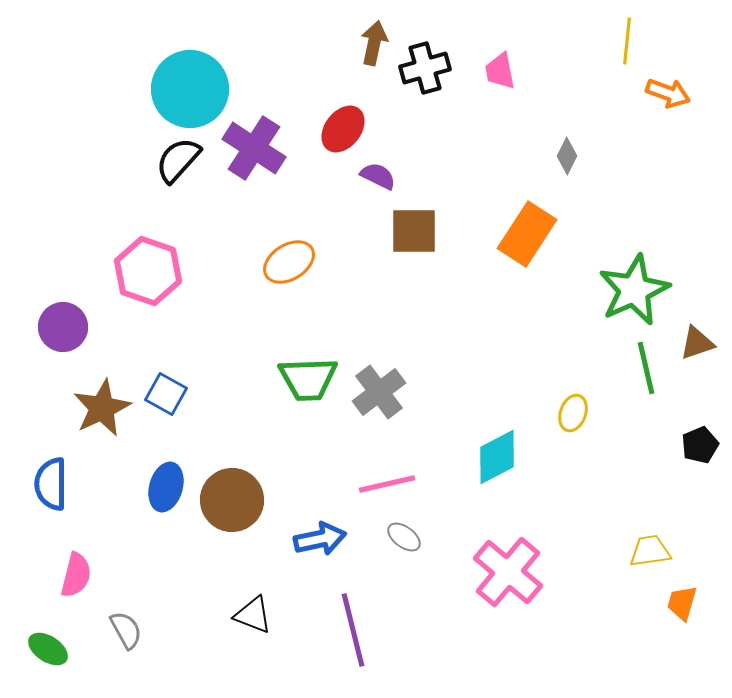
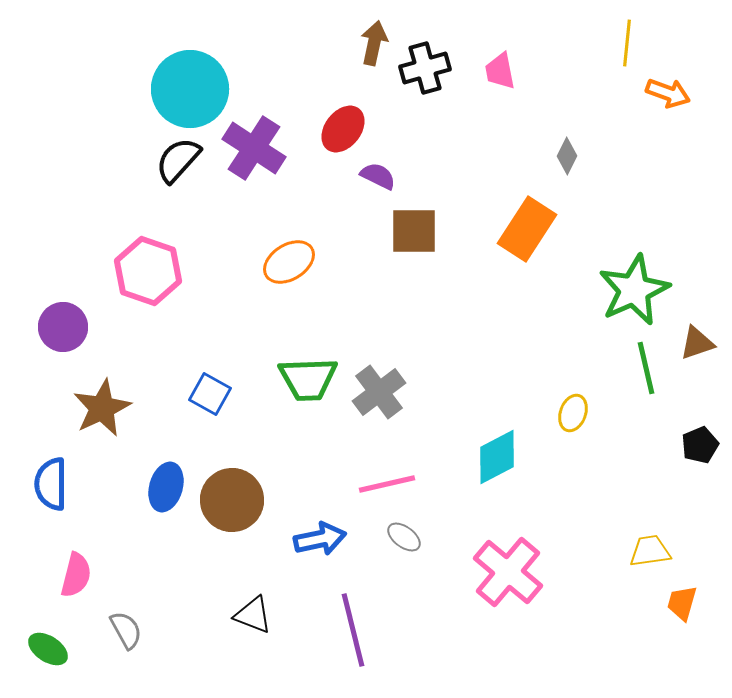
yellow line: moved 2 px down
orange rectangle: moved 5 px up
blue square: moved 44 px right
